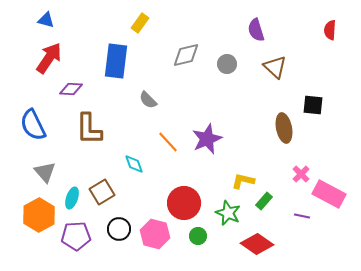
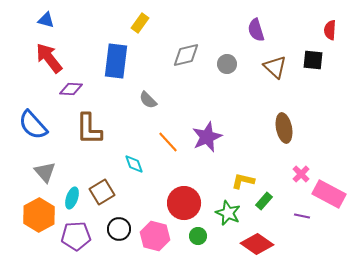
red arrow: rotated 72 degrees counterclockwise
black square: moved 45 px up
blue semicircle: rotated 16 degrees counterclockwise
purple star: moved 2 px up
pink hexagon: moved 2 px down
